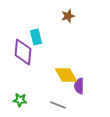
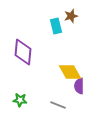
brown star: moved 3 px right
cyan rectangle: moved 20 px right, 11 px up
yellow diamond: moved 4 px right, 3 px up
